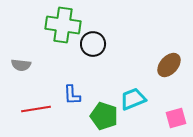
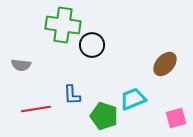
black circle: moved 1 px left, 1 px down
brown ellipse: moved 4 px left, 1 px up
